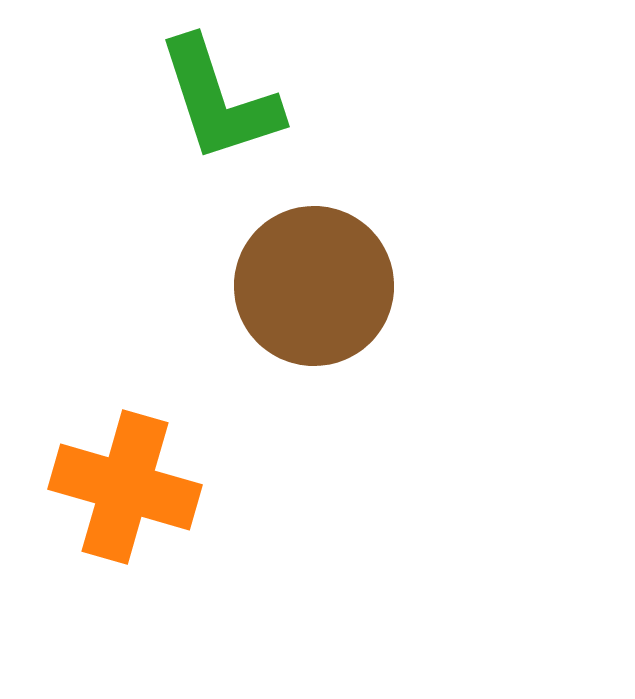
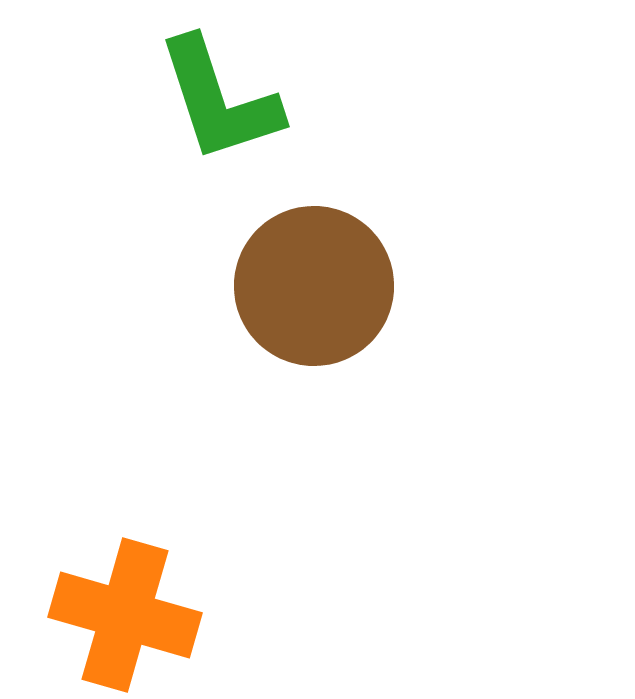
orange cross: moved 128 px down
